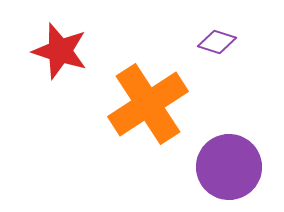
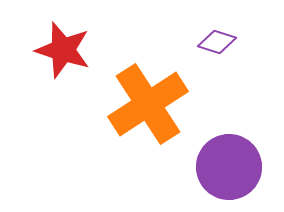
red star: moved 3 px right, 1 px up
